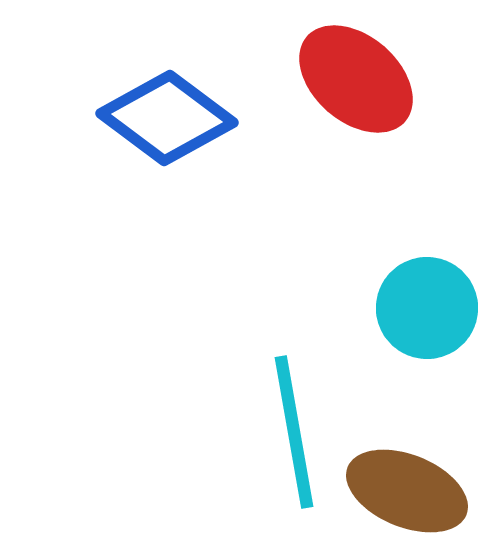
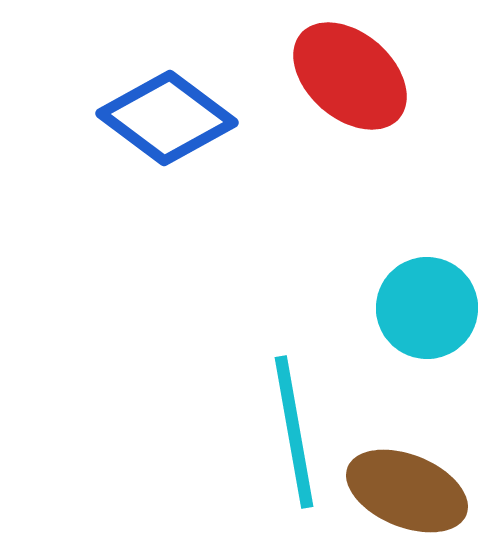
red ellipse: moved 6 px left, 3 px up
